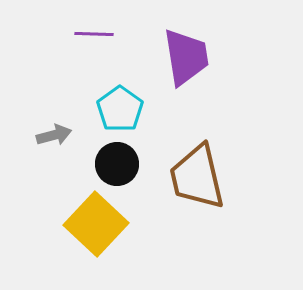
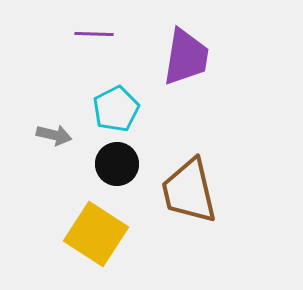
purple trapezoid: rotated 18 degrees clockwise
cyan pentagon: moved 4 px left; rotated 9 degrees clockwise
gray arrow: rotated 28 degrees clockwise
brown trapezoid: moved 8 px left, 14 px down
yellow square: moved 10 px down; rotated 10 degrees counterclockwise
